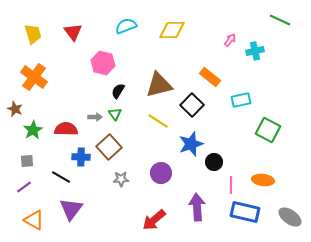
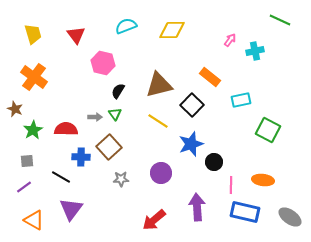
red triangle: moved 3 px right, 3 px down
